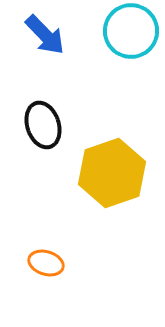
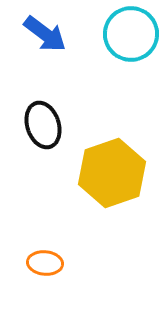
cyan circle: moved 3 px down
blue arrow: moved 1 px up; rotated 9 degrees counterclockwise
orange ellipse: moved 1 px left; rotated 12 degrees counterclockwise
